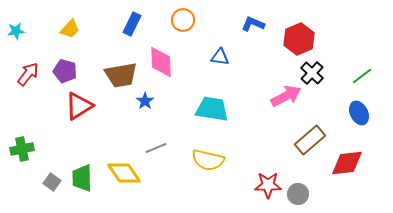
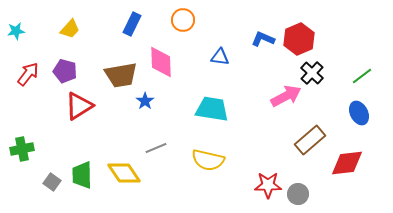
blue L-shape: moved 10 px right, 15 px down
green trapezoid: moved 3 px up
